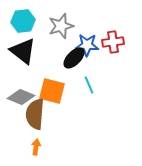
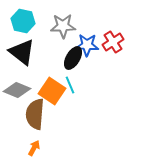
cyan hexagon: rotated 20 degrees clockwise
gray star: moved 2 px right; rotated 15 degrees clockwise
red cross: rotated 25 degrees counterclockwise
black triangle: moved 1 px left, 1 px down
black ellipse: moved 1 px left; rotated 15 degrees counterclockwise
cyan line: moved 19 px left
orange square: rotated 20 degrees clockwise
gray diamond: moved 4 px left, 7 px up
orange arrow: moved 2 px left, 1 px down; rotated 21 degrees clockwise
